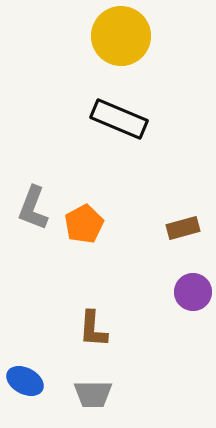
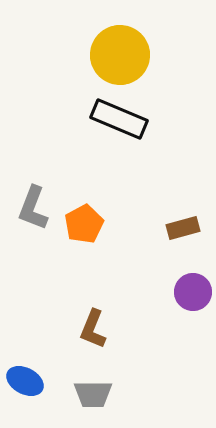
yellow circle: moved 1 px left, 19 px down
brown L-shape: rotated 18 degrees clockwise
